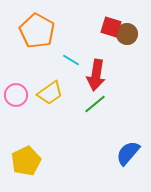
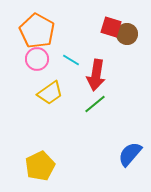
pink circle: moved 21 px right, 36 px up
blue semicircle: moved 2 px right, 1 px down
yellow pentagon: moved 14 px right, 5 px down
